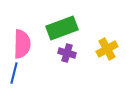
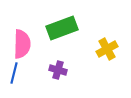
purple cross: moved 9 px left, 17 px down
